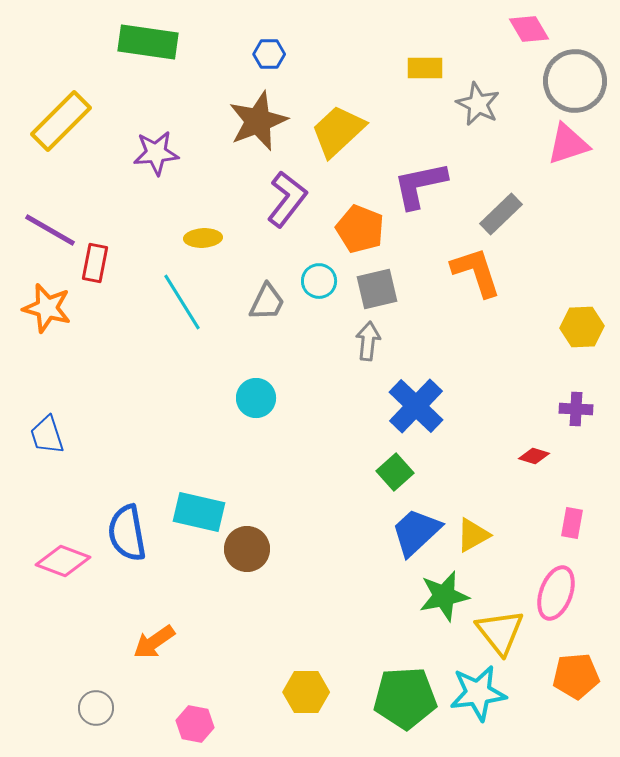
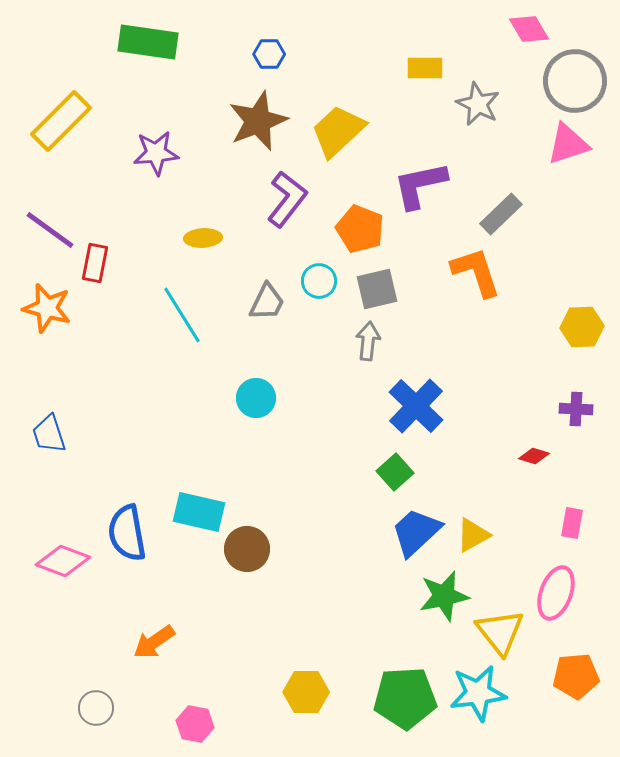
purple line at (50, 230): rotated 6 degrees clockwise
cyan line at (182, 302): moved 13 px down
blue trapezoid at (47, 435): moved 2 px right, 1 px up
